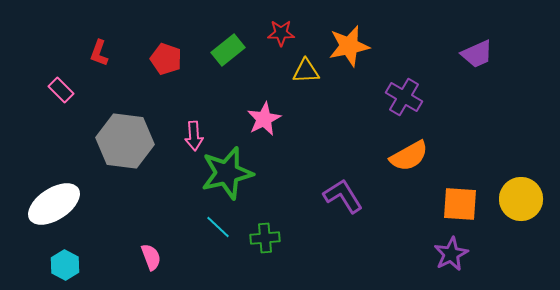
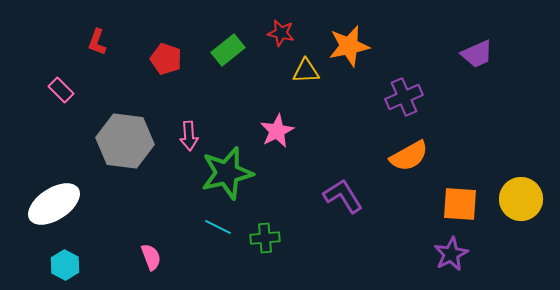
red star: rotated 12 degrees clockwise
red L-shape: moved 2 px left, 11 px up
purple cross: rotated 36 degrees clockwise
pink star: moved 13 px right, 12 px down
pink arrow: moved 5 px left
cyan line: rotated 16 degrees counterclockwise
